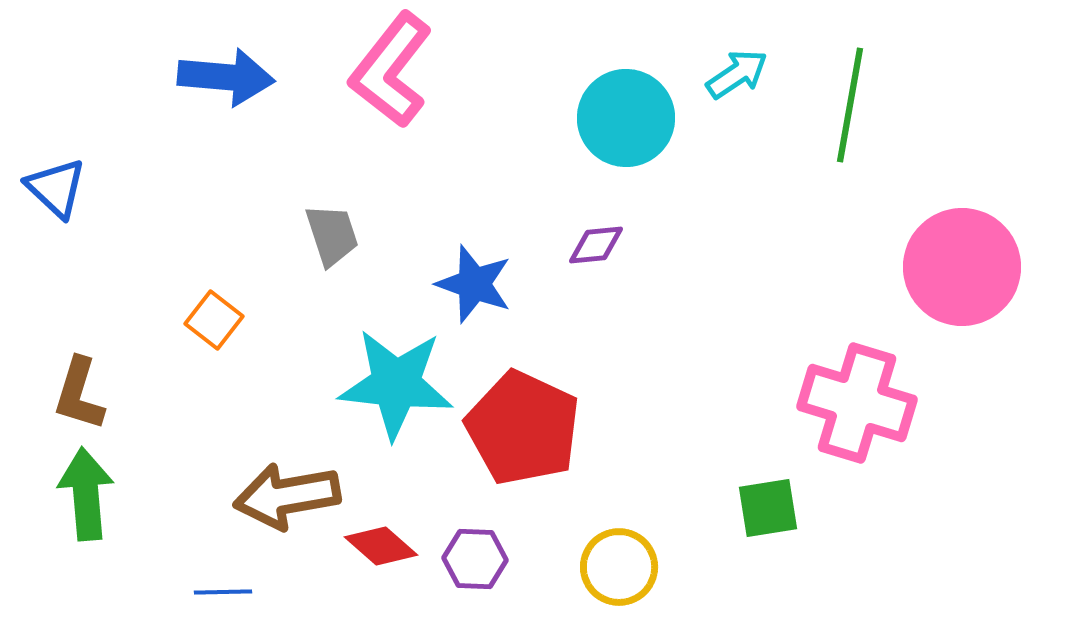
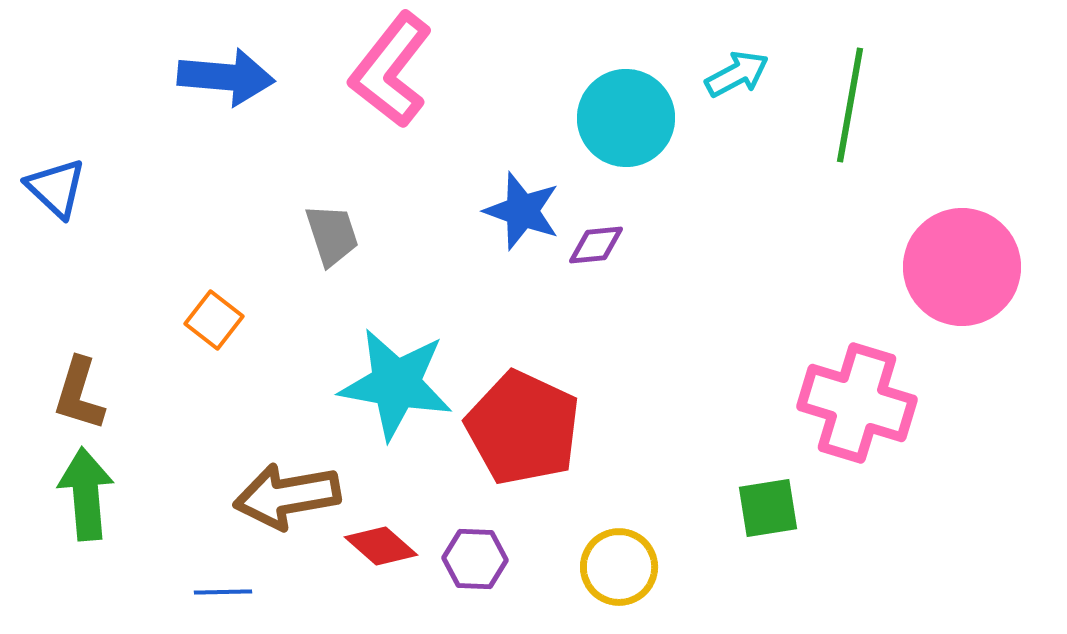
cyan arrow: rotated 6 degrees clockwise
blue star: moved 48 px right, 73 px up
cyan star: rotated 4 degrees clockwise
